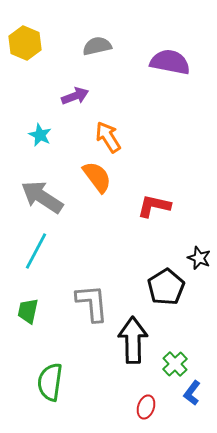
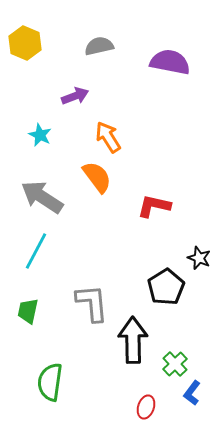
gray semicircle: moved 2 px right
